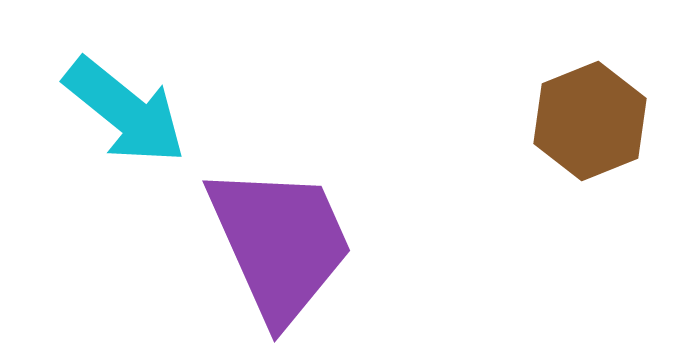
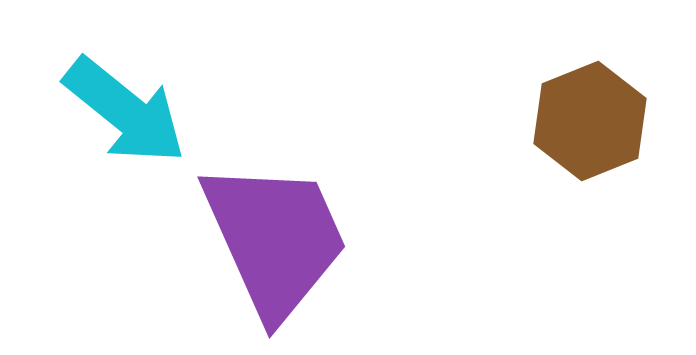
purple trapezoid: moved 5 px left, 4 px up
